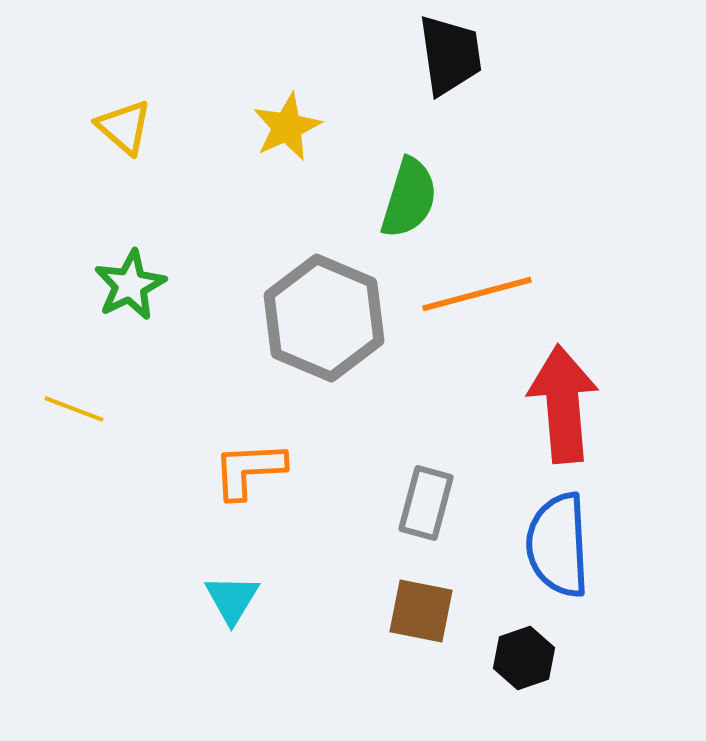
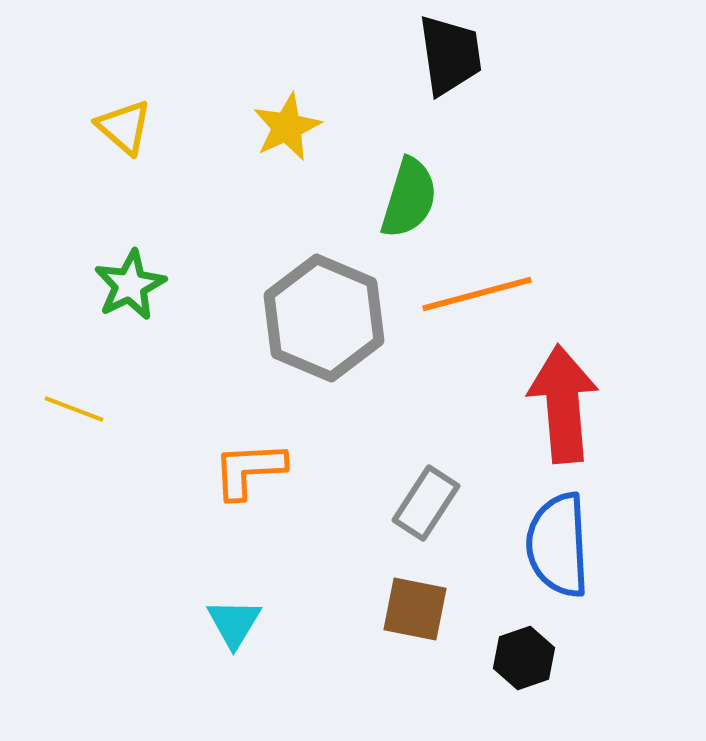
gray rectangle: rotated 18 degrees clockwise
cyan triangle: moved 2 px right, 24 px down
brown square: moved 6 px left, 2 px up
